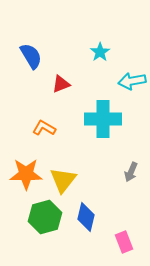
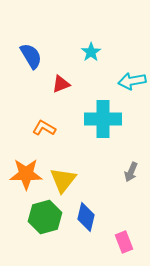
cyan star: moved 9 px left
